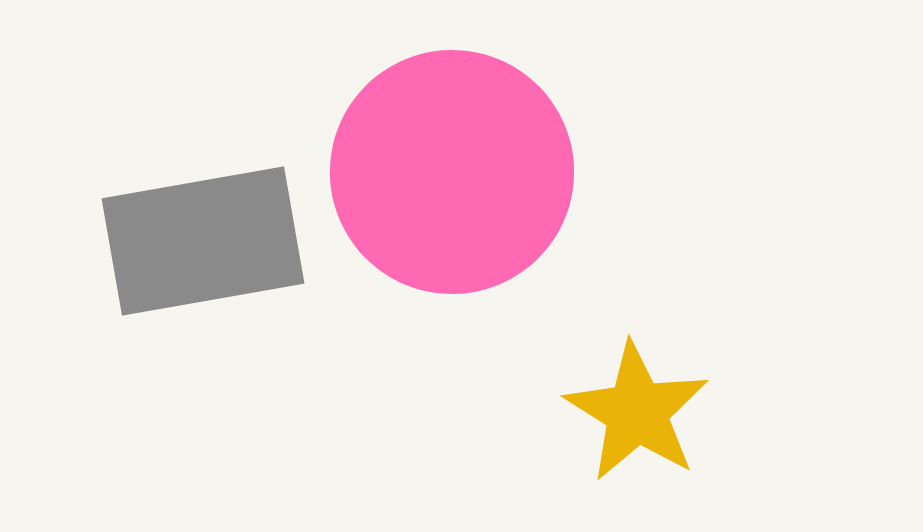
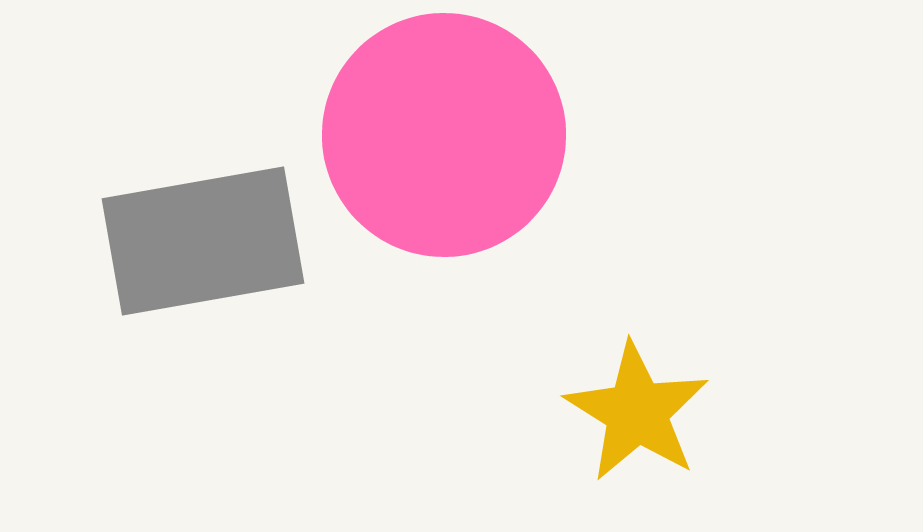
pink circle: moved 8 px left, 37 px up
